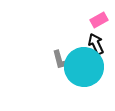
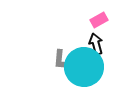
black arrow: rotated 10 degrees clockwise
gray L-shape: rotated 20 degrees clockwise
